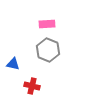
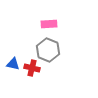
pink rectangle: moved 2 px right
red cross: moved 18 px up
